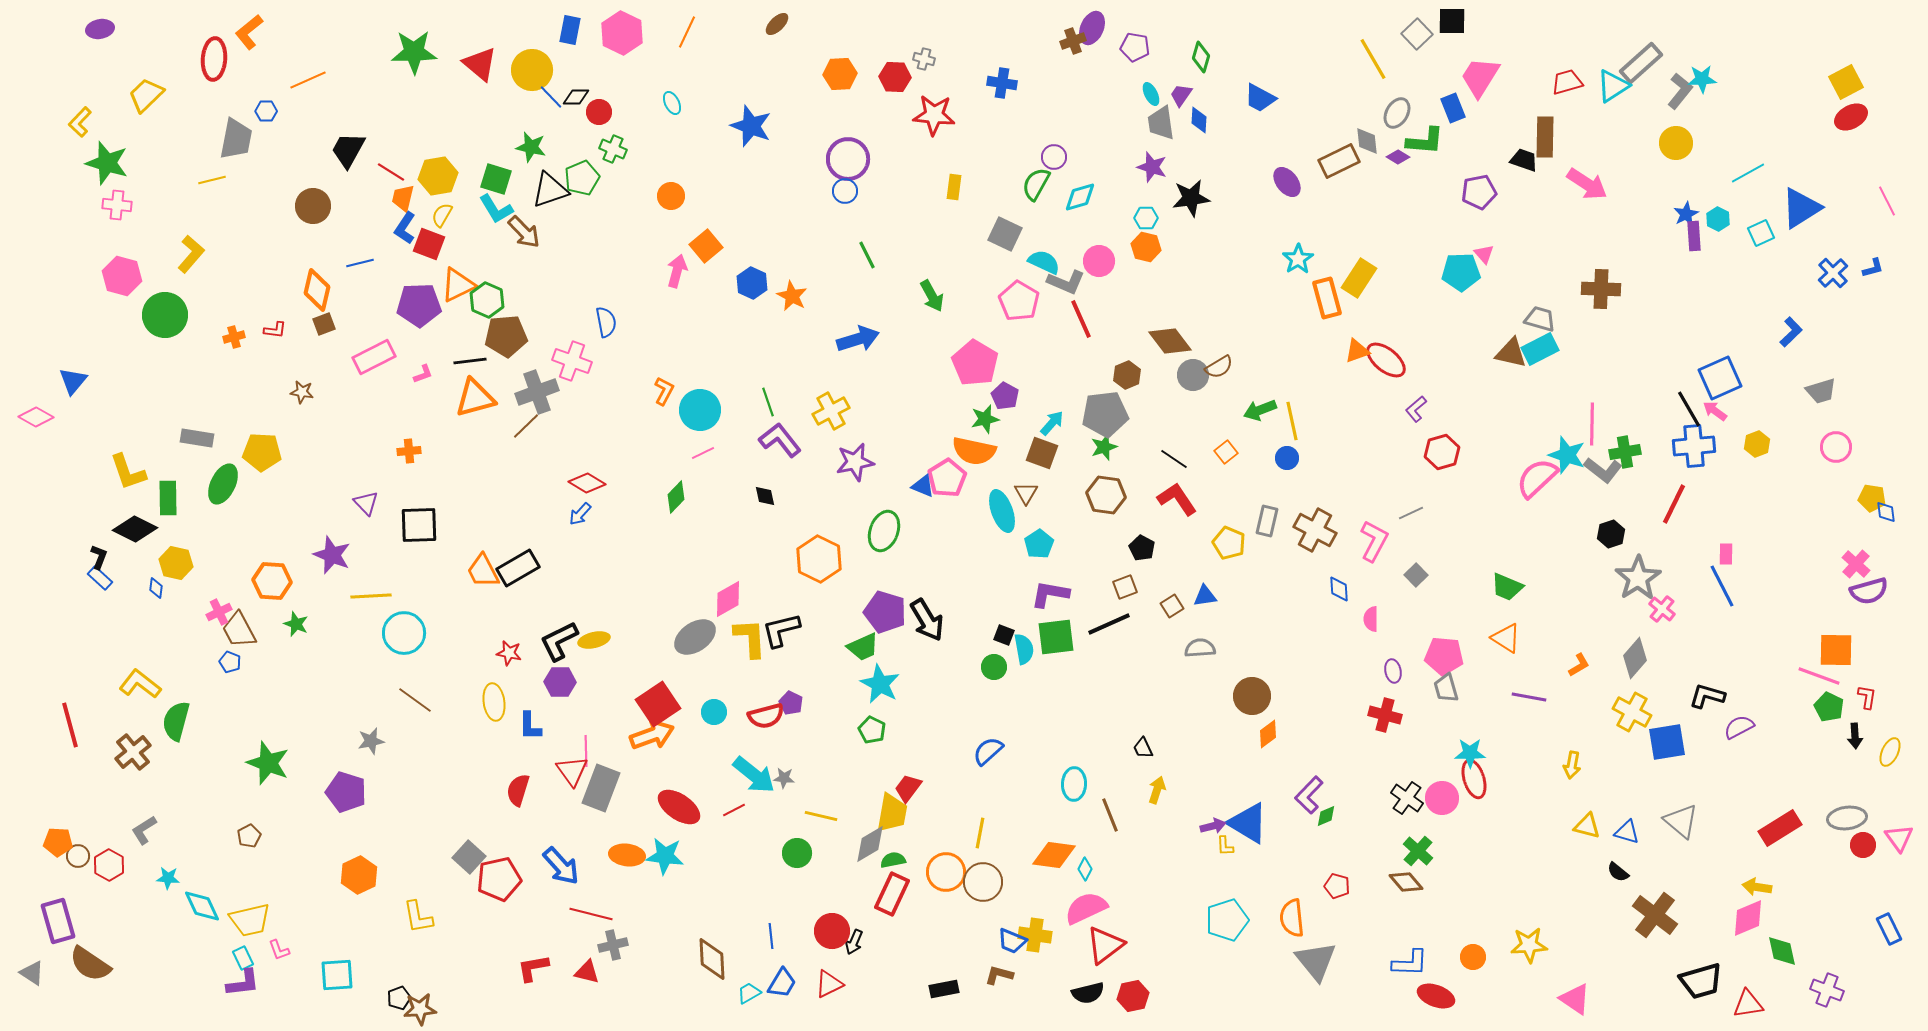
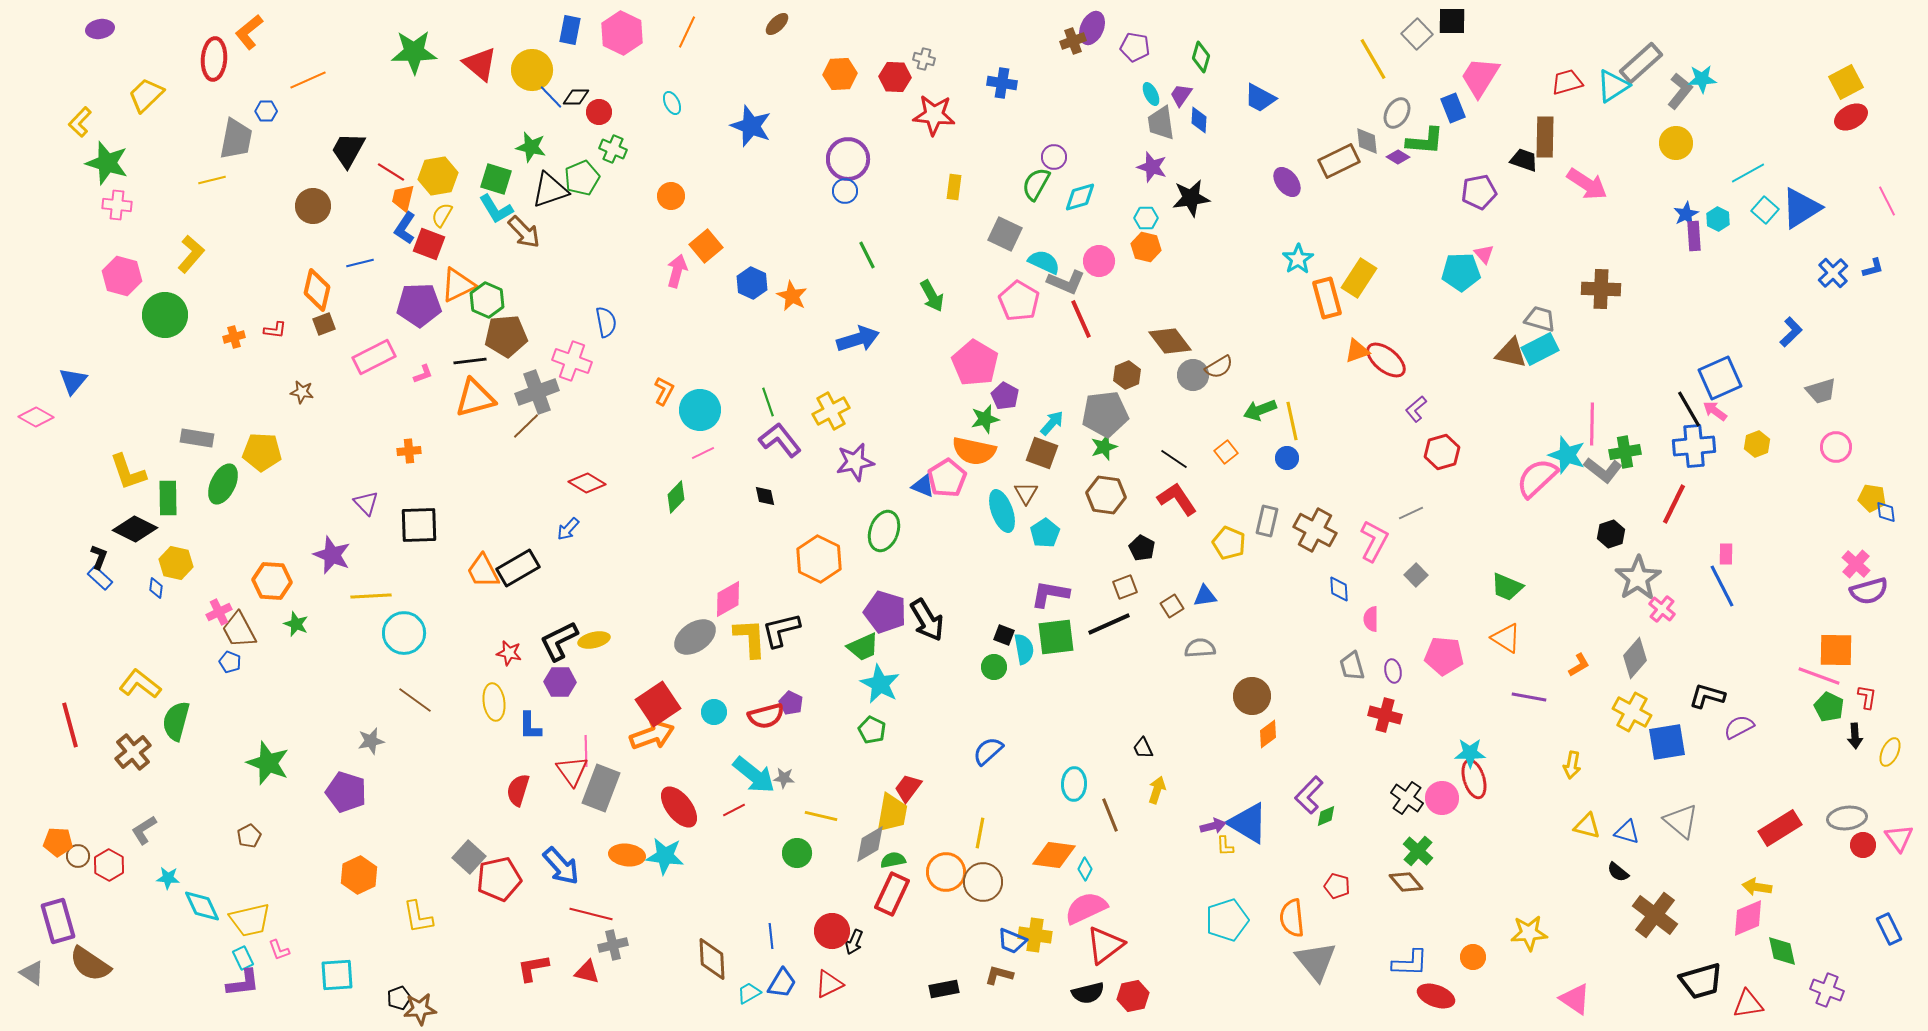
cyan square at (1761, 233): moved 4 px right, 23 px up; rotated 24 degrees counterclockwise
blue arrow at (580, 514): moved 12 px left, 15 px down
cyan pentagon at (1039, 544): moved 6 px right, 11 px up
gray trapezoid at (1446, 688): moved 94 px left, 22 px up
red ellipse at (679, 807): rotated 18 degrees clockwise
yellow star at (1529, 945): moved 12 px up
